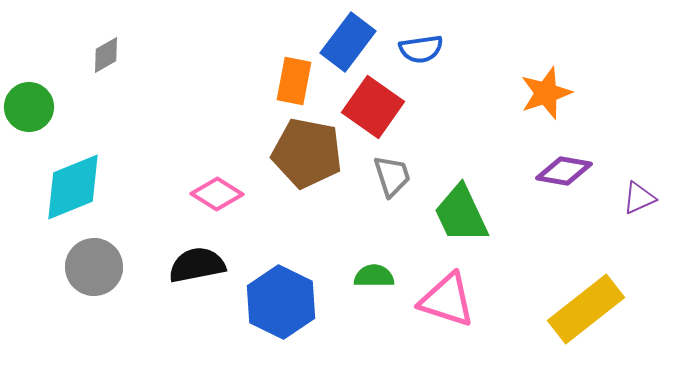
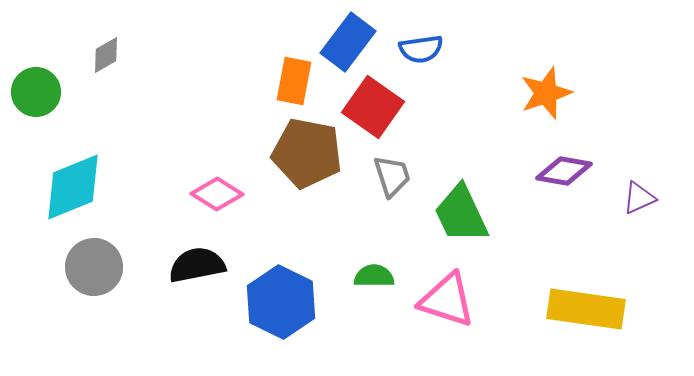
green circle: moved 7 px right, 15 px up
yellow rectangle: rotated 46 degrees clockwise
